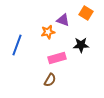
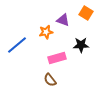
orange star: moved 2 px left
blue line: rotated 30 degrees clockwise
brown semicircle: rotated 112 degrees clockwise
